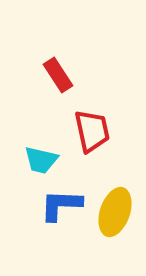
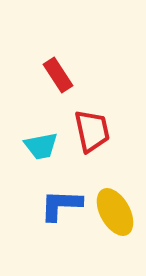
cyan trapezoid: moved 14 px up; rotated 24 degrees counterclockwise
yellow ellipse: rotated 48 degrees counterclockwise
